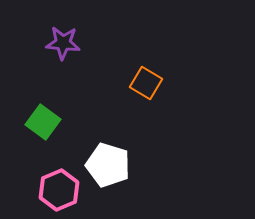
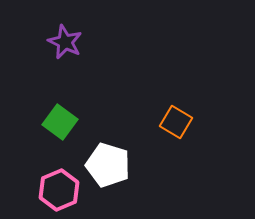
purple star: moved 2 px right, 1 px up; rotated 20 degrees clockwise
orange square: moved 30 px right, 39 px down
green square: moved 17 px right
